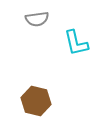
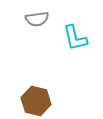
cyan L-shape: moved 1 px left, 5 px up
